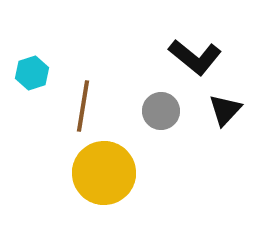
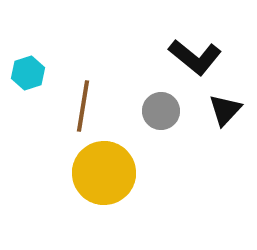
cyan hexagon: moved 4 px left
